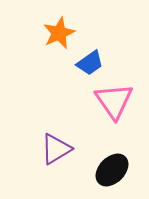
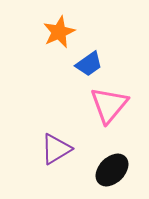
orange star: moved 1 px up
blue trapezoid: moved 1 px left, 1 px down
pink triangle: moved 5 px left, 4 px down; rotated 15 degrees clockwise
